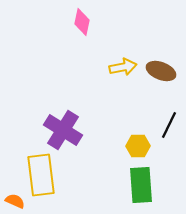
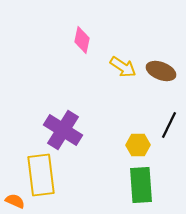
pink diamond: moved 18 px down
yellow arrow: rotated 44 degrees clockwise
yellow hexagon: moved 1 px up
